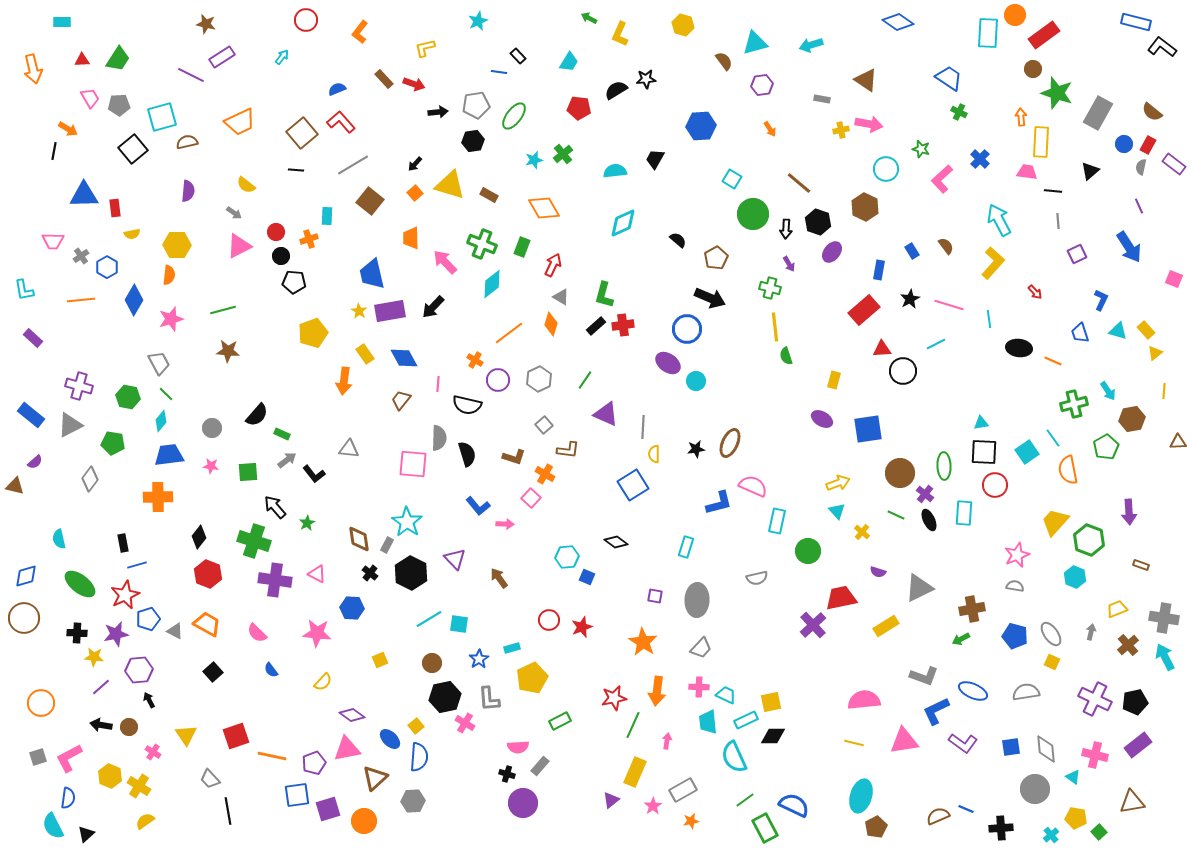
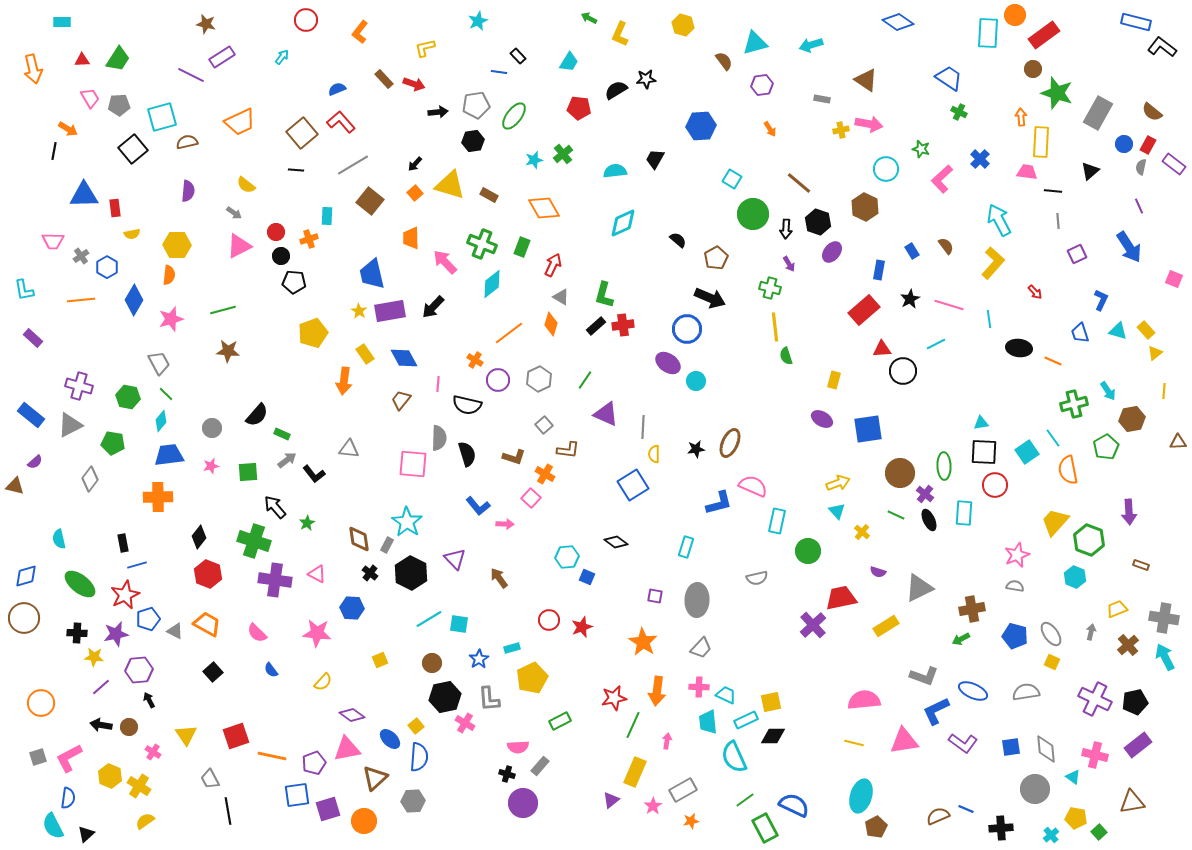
pink star at (211, 466): rotated 21 degrees counterclockwise
gray trapezoid at (210, 779): rotated 15 degrees clockwise
